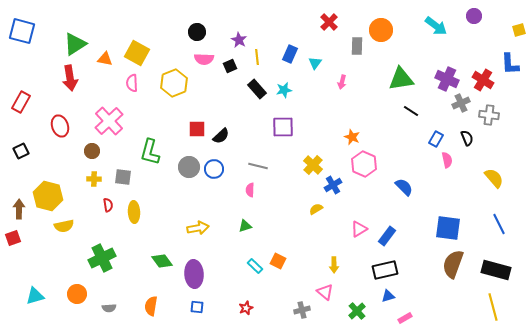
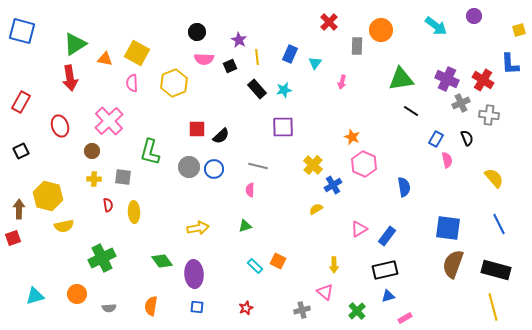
blue semicircle at (404, 187): rotated 36 degrees clockwise
